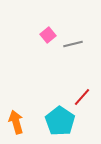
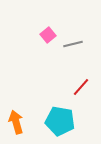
red line: moved 1 px left, 10 px up
cyan pentagon: rotated 24 degrees counterclockwise
